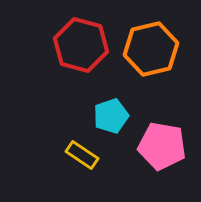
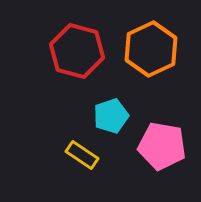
red hexagon: moved 4 px left, 6 px down
orange hexagon: rotated 12 degrees counterclockwise
